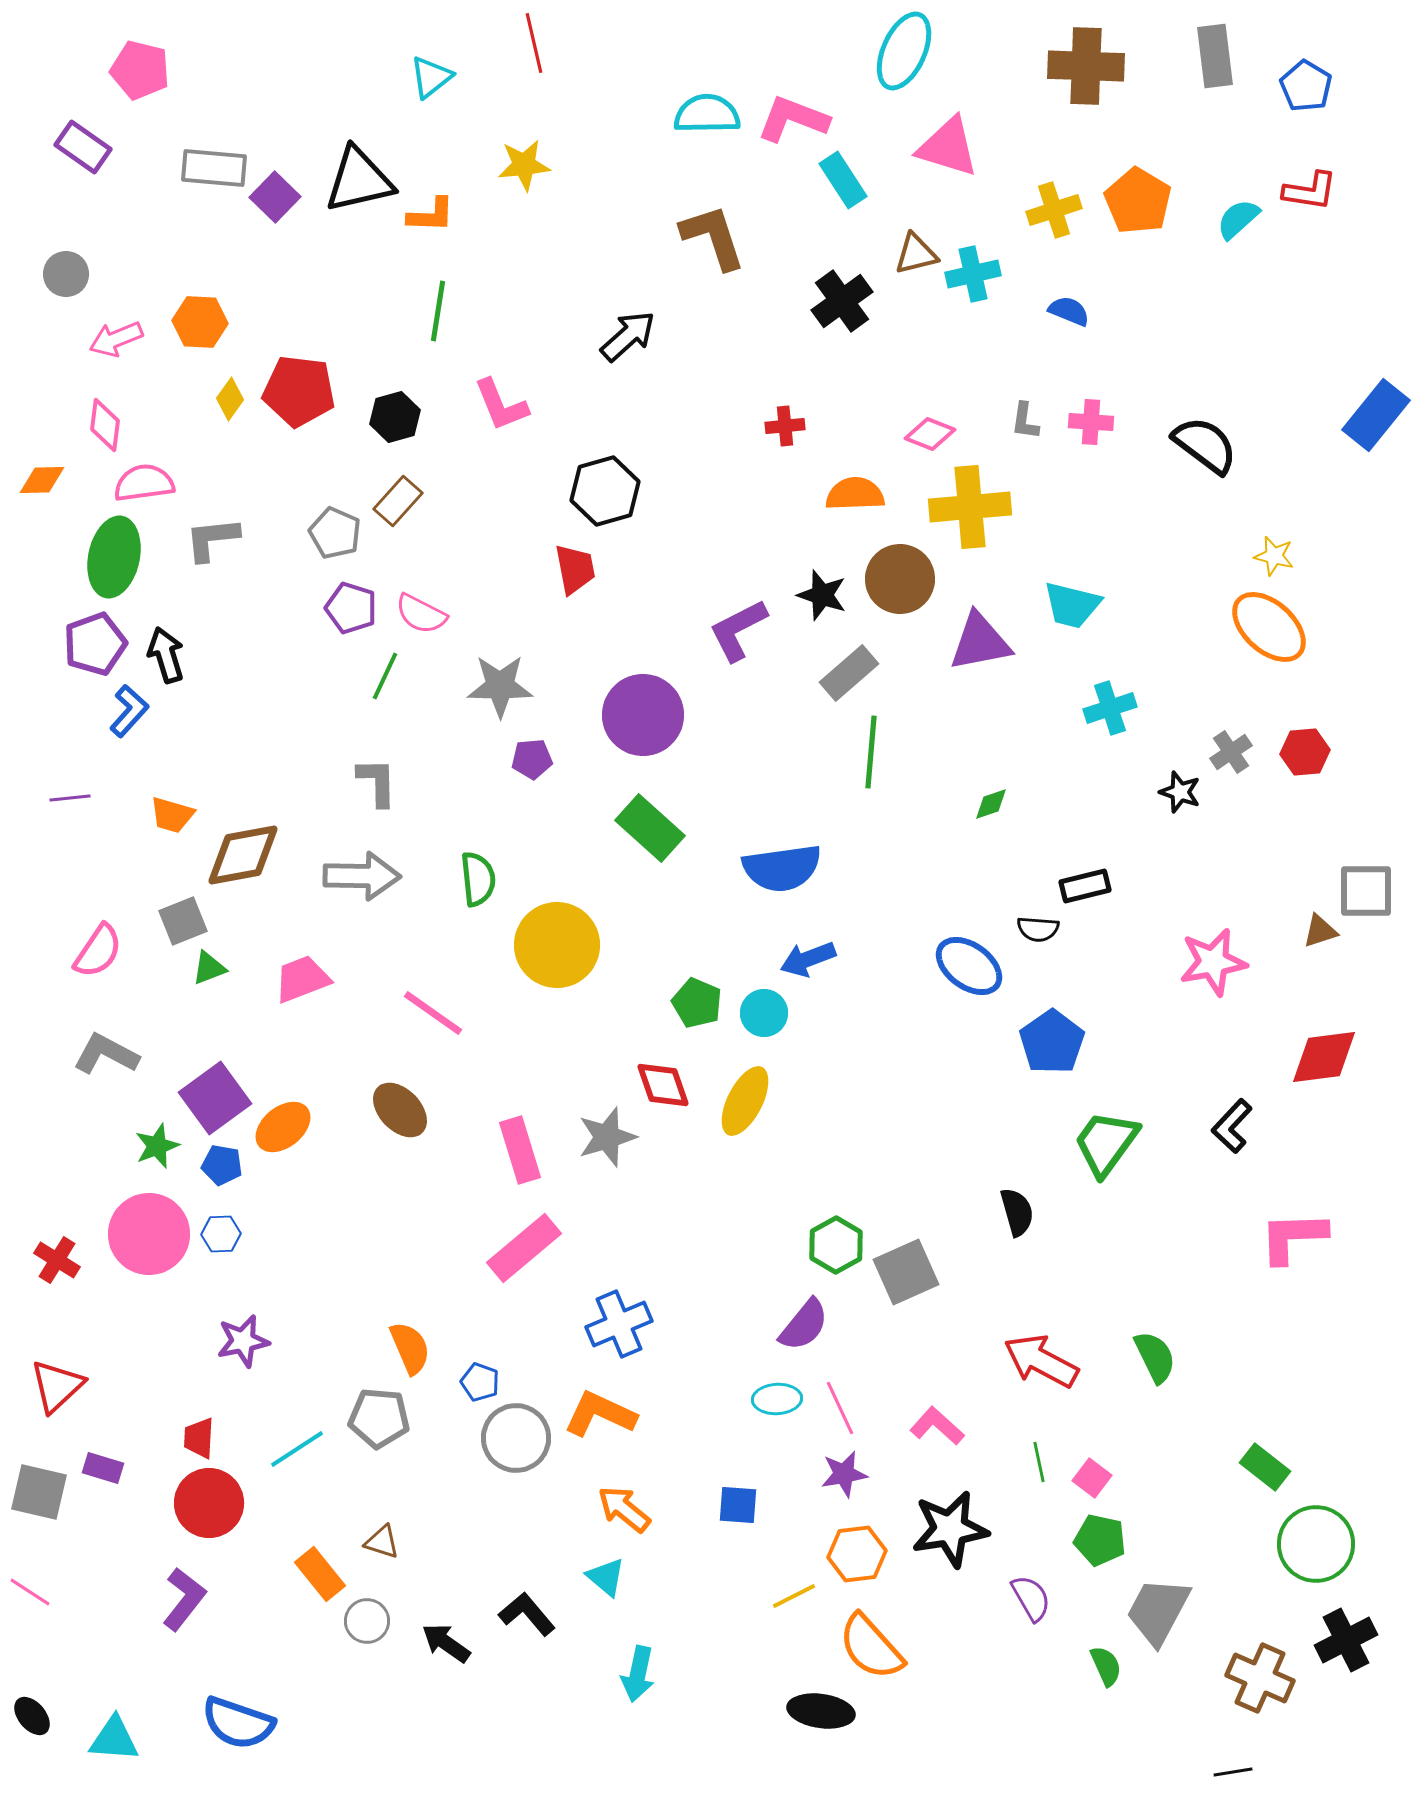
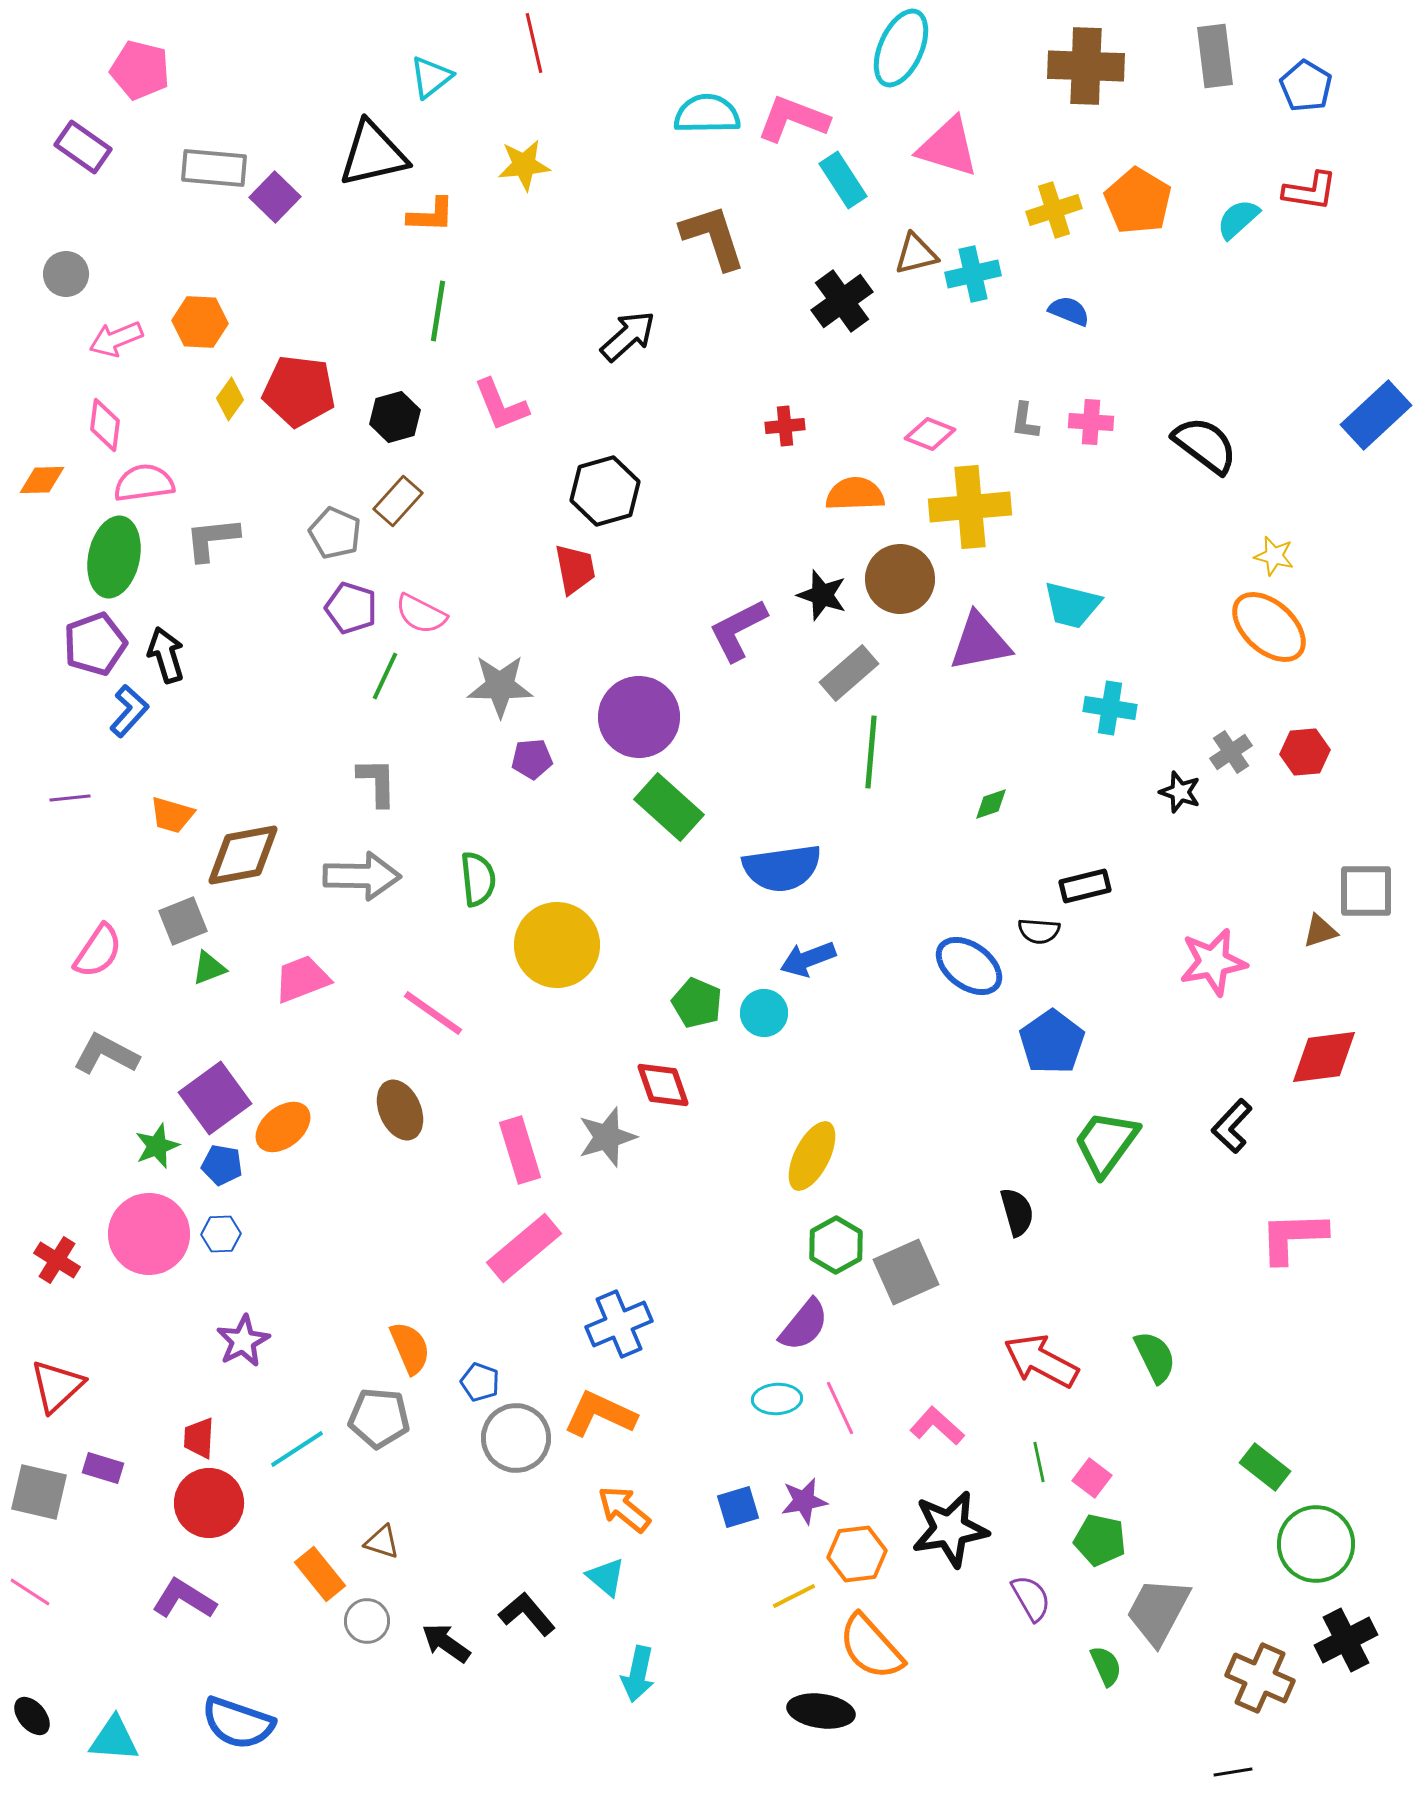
cyan ellipse at (904, 51): moved 3 px left, 3 px up
black triangle at (359, 180): moved 14 px right, 26 px up
blue rectangle at (1376, 415): rotated 8 degrees clockwise
cyan cross at (1110, 708): rotated 27 degrees clockwise
purple circle at (643, 715): moved 4 px left, 2 px down
green rectangle at (650, 828): moved 19 px right, 21 px up
black semicircle at (1038, 929): moved 1 px right, 2 px down
yellow ellipse at (745, 1101): moved 67 px right, 55 px down
brown ellipse at (400, 1110): rotated 20 degrees clockwise
purple star at (243, 1341): rotated 16 degrees counterclockwise
purple star at (844, 1474): moved 40 px left, 27 px down
blue square at (738, 1505): moved 2 px down; rotated 21 degrees counterclockwise
purple L-shape at (184, 1599): rotated 96 degrees counterclockwise
